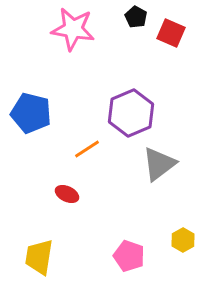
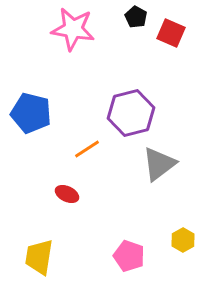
purple hexagon: rotated 9 degrees clockwise
